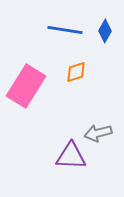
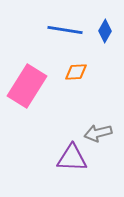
orange diamond: rotated 15 degrees clockwise
pink rectangle: moved 1 px right
purple triangle: moved 1 px right, 2 px down
